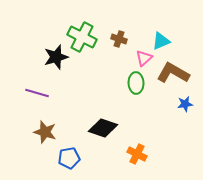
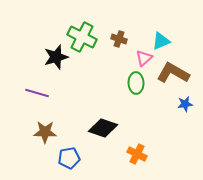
brown star: rotated 15 degrees counterclockwise
